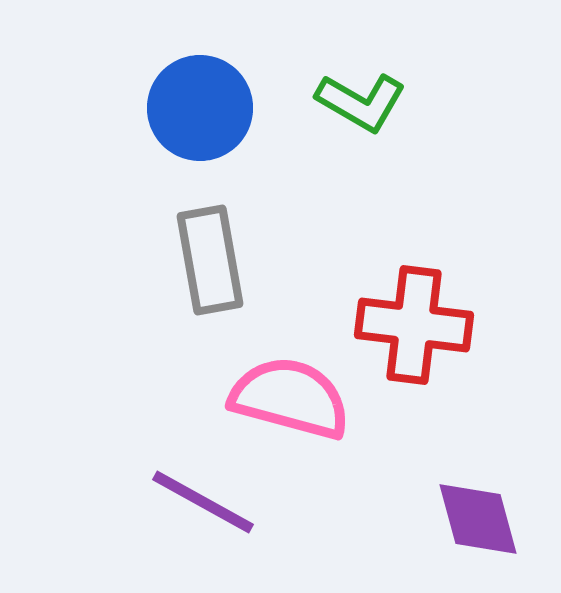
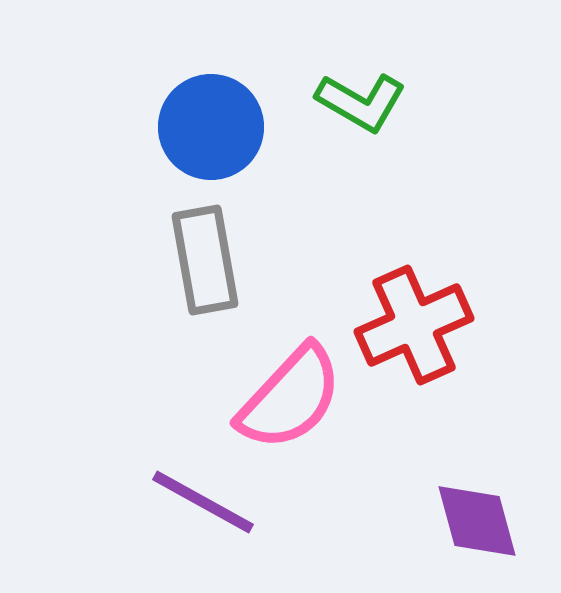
blue circle: moved 11 px right, 19 px down
gray rectangle: moved 5 px left
red cross: rotated 31 degrees counterclockwise
pink semicircle: rotated 118 degrees clockwise
purple diamond: moved 1 px left, 2 px down
